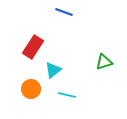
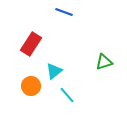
red rectangle: moved 2 px left, 3 px up
cyan triangle: moved 1 px right, 1 px down
orange circle: moved 3 px up
cyan line: rotated 36 degrees clockwise
